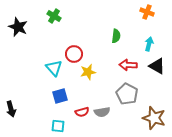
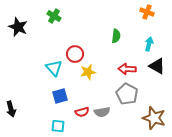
red circle: moved 1 px right
red arrow: moved 1 px left, 4 px down
